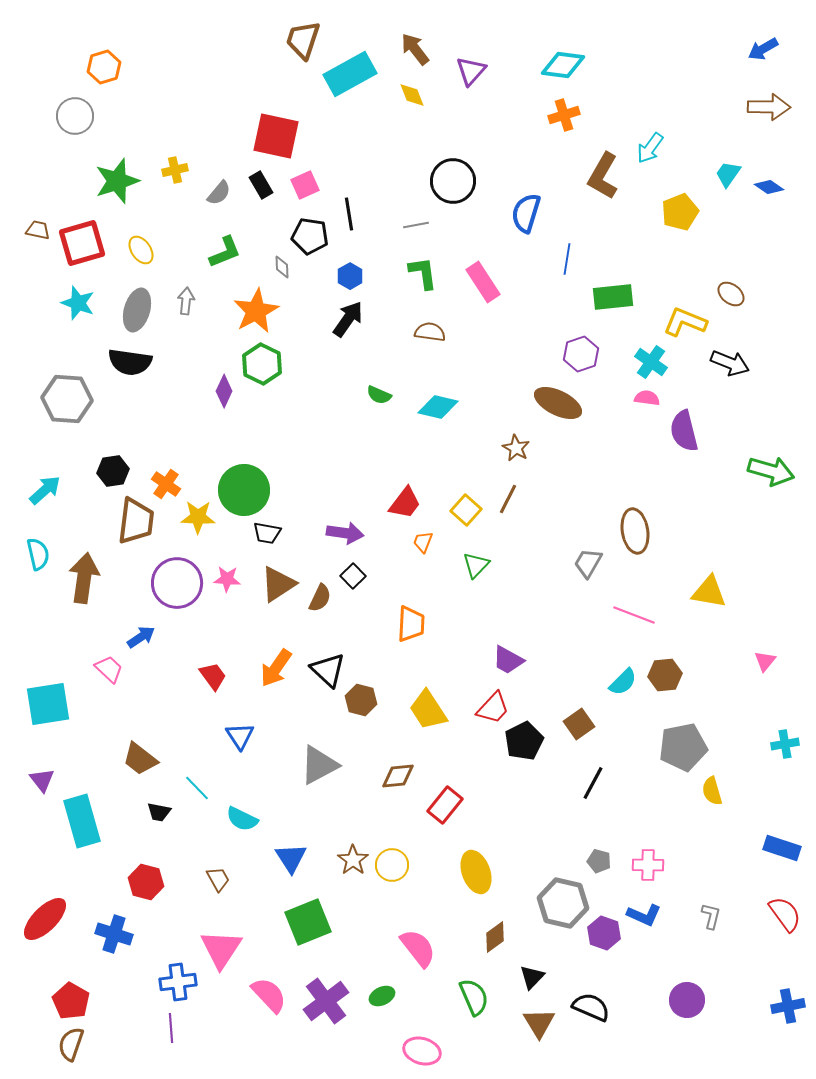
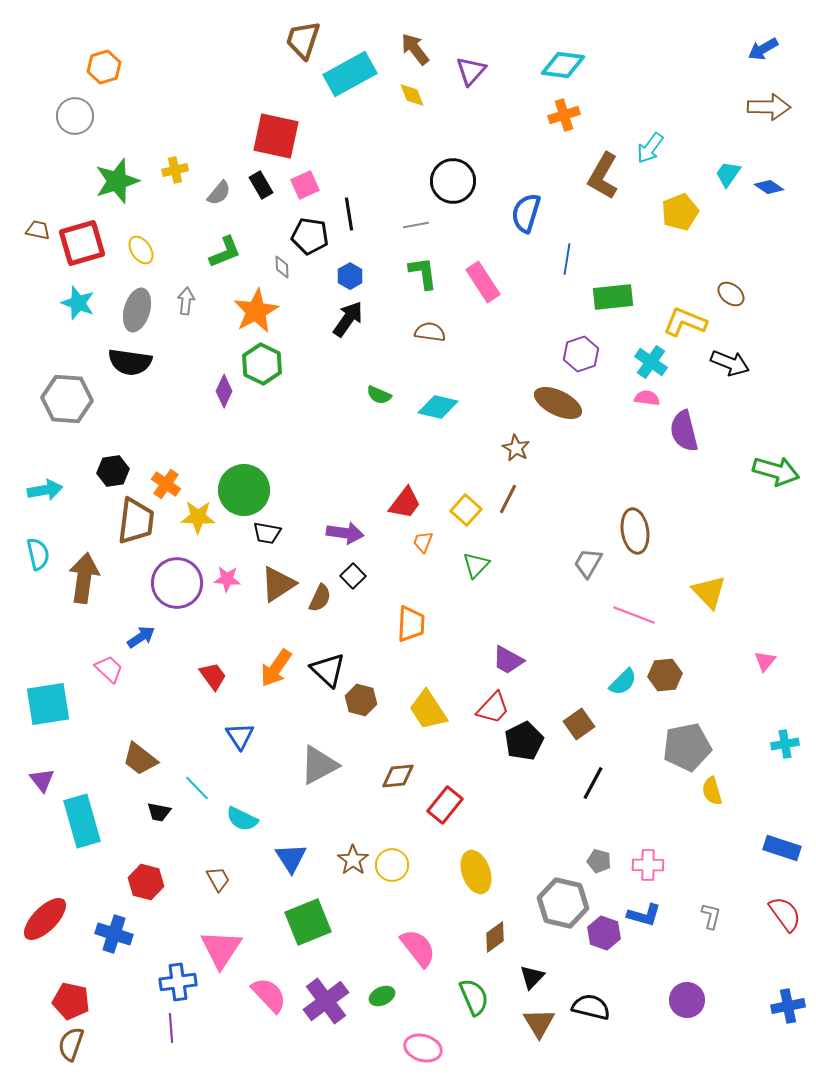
green arrow at (771, 471): moved 5 px right
cyan arrow at (45, 490): rotated 32 degrees clockwise
yellow triangle at (709, 592): rotated 36 degrees clockwise
gray pentagon at (683, 747): moved 4 px right
blue L-shape at (644, 915): rotated 8 degrees counterclockwise
red pentagon at (71, 1001): rotated 18 degrees counterclockwise
black semicircle at (591, 1007): rotated 9 degrees counterclockwise
pink ellipse at (422, 1051): moved 1 px right, 3 px up
